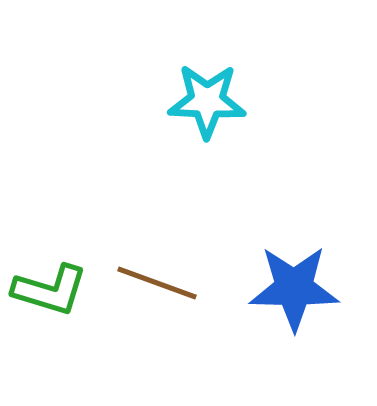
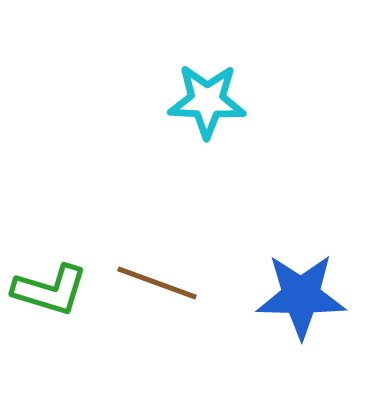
blue star: moved 7 px right, 8 px down
